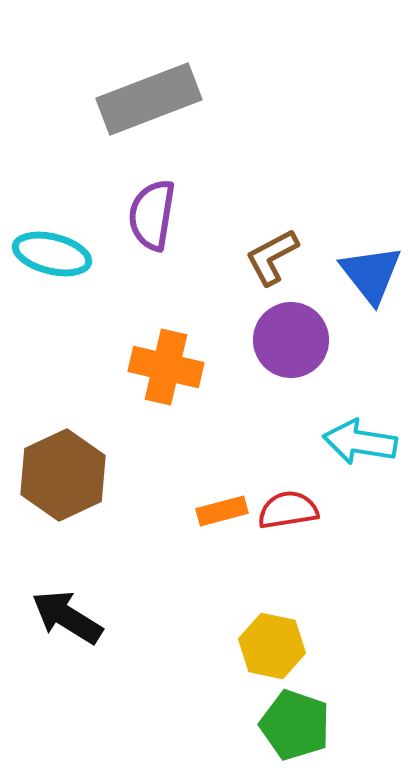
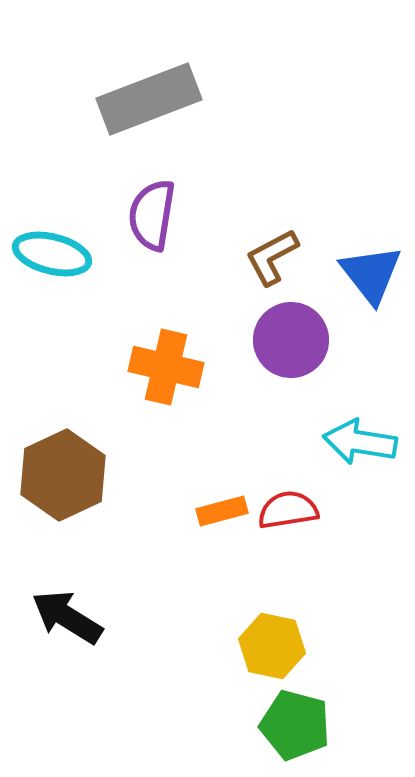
green pentagon: rotated 4 degrees counterclockwise
